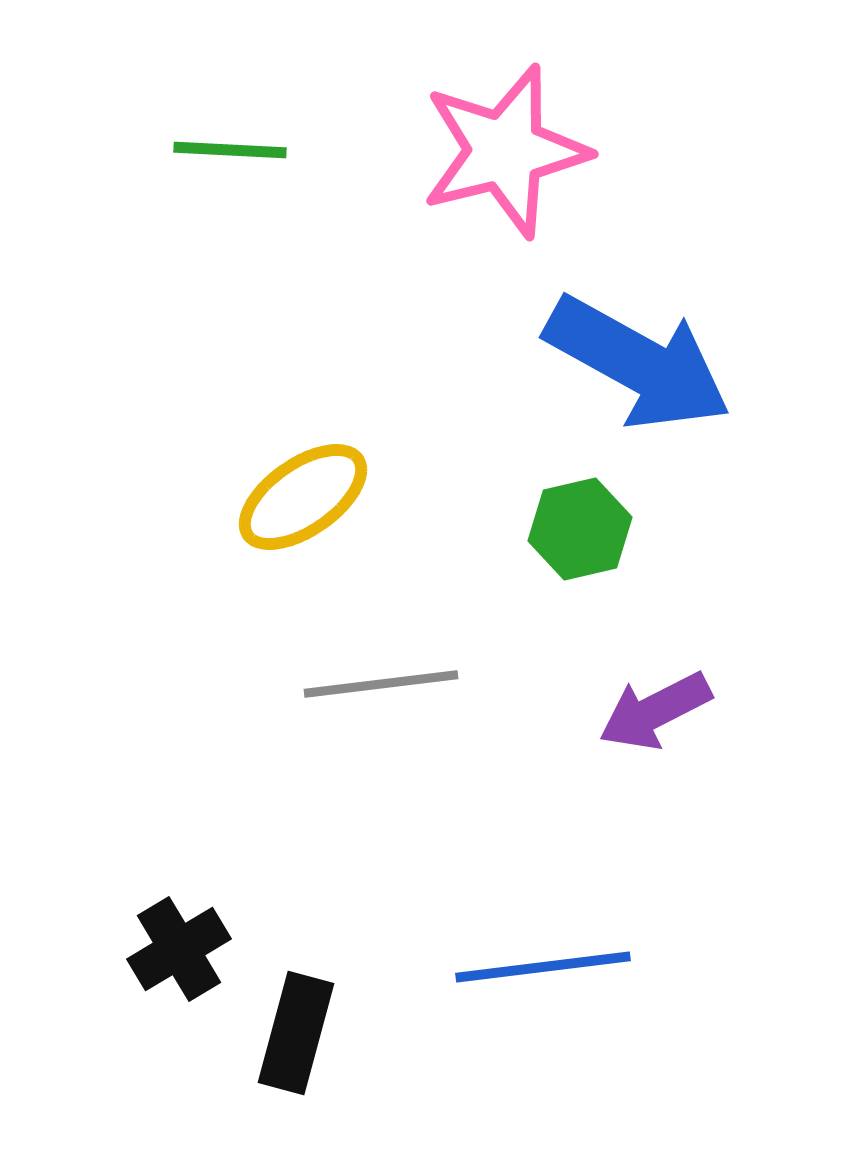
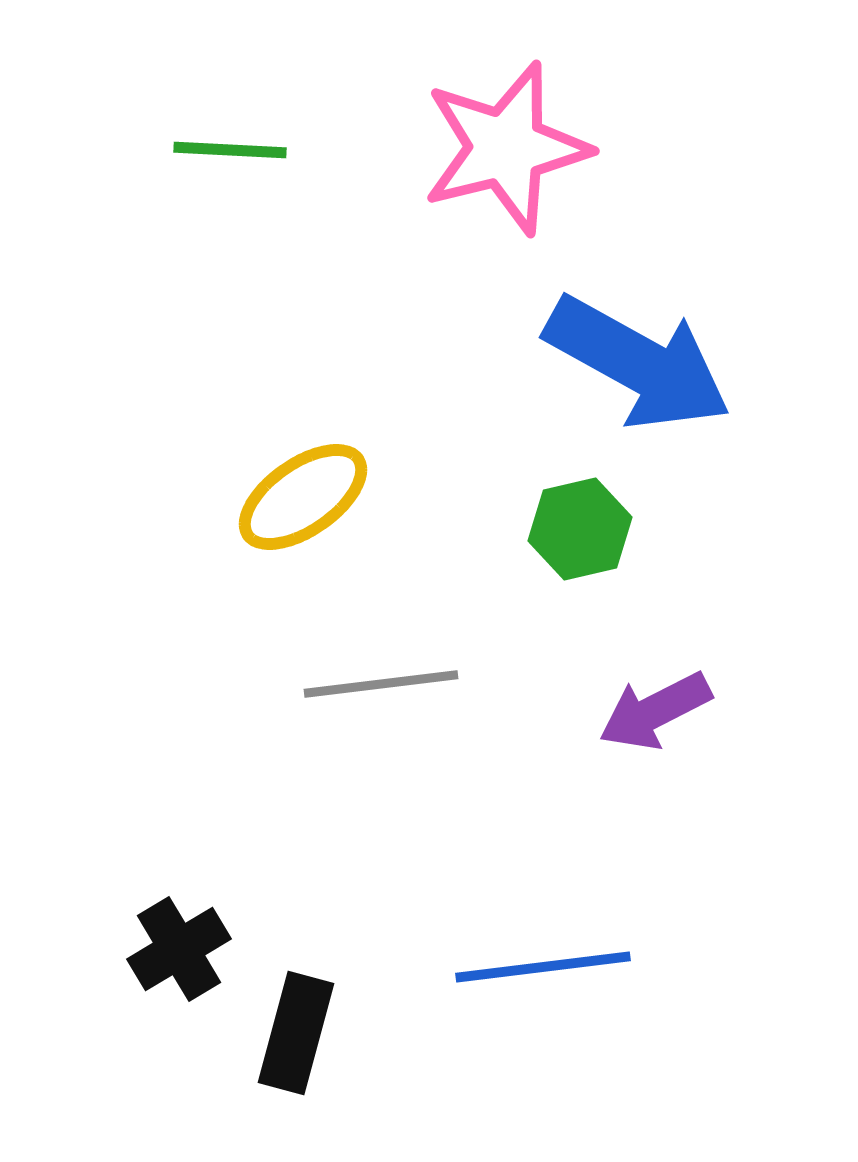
pink star: moved 1 px right, 3 px up
